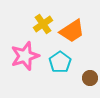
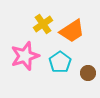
brown circle: moved 2 px left, 5 px up
